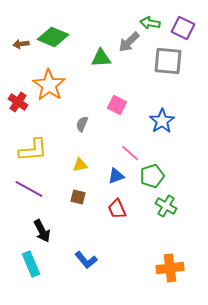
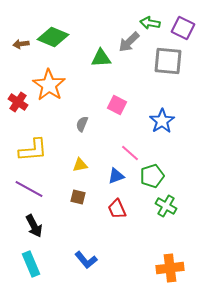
black arrow: moved 8 px left, 5 px up
